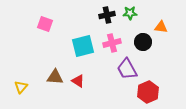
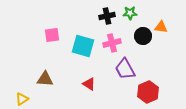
black cross: moved 1 px down
pink square: moved 7 px right, 11 px down; rotated 28 degrees counterclockwise
black circle: moved 6 px up
cyan square: rotated 30 degrees clockwise
purple trapezoid: moved 2 px left
brown triangle: moved 10 px left, 2 px down
red triangle: moved 11 px right, 3 px down
yellow triangle: moved 1 px right, 12 px down; rotated 16 degrees clockwise
